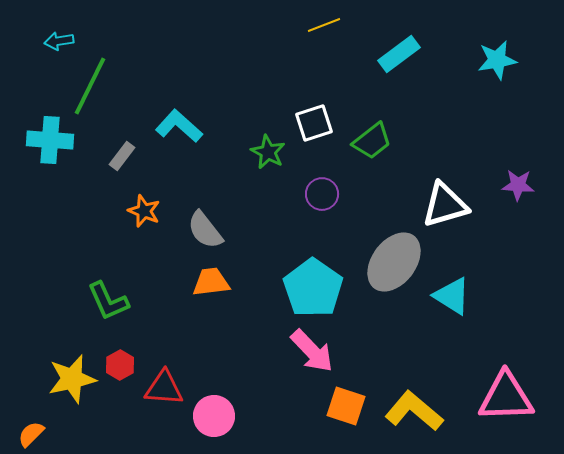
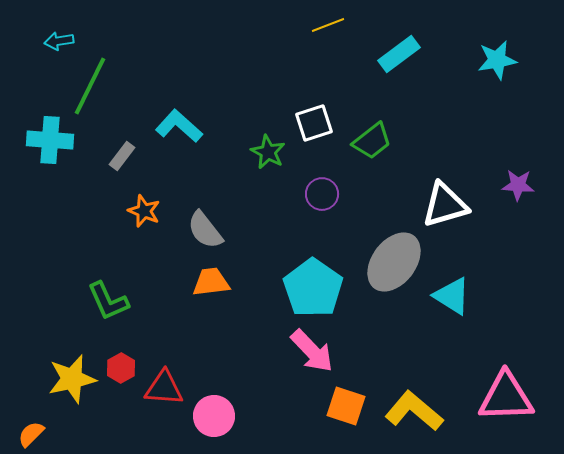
yellow line: moved 4 px right
red hexagon: moved 1 px right, 3 px down
